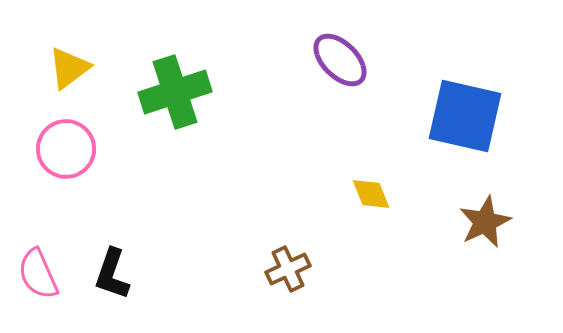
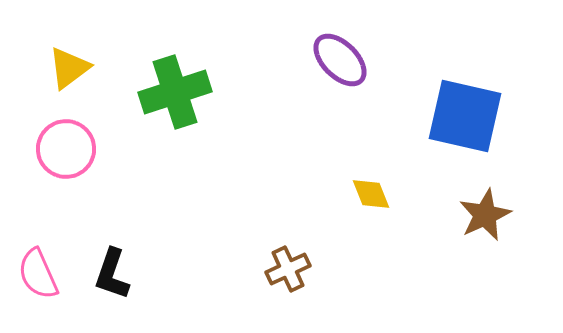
brown star: moved 7 px up
